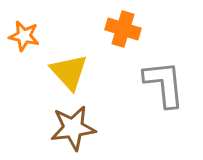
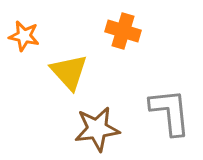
orange cross: moved 2 px down
gray L-shape: moved 6 px right, 28 px down
brown star: moved 24 px right, 1 px down
